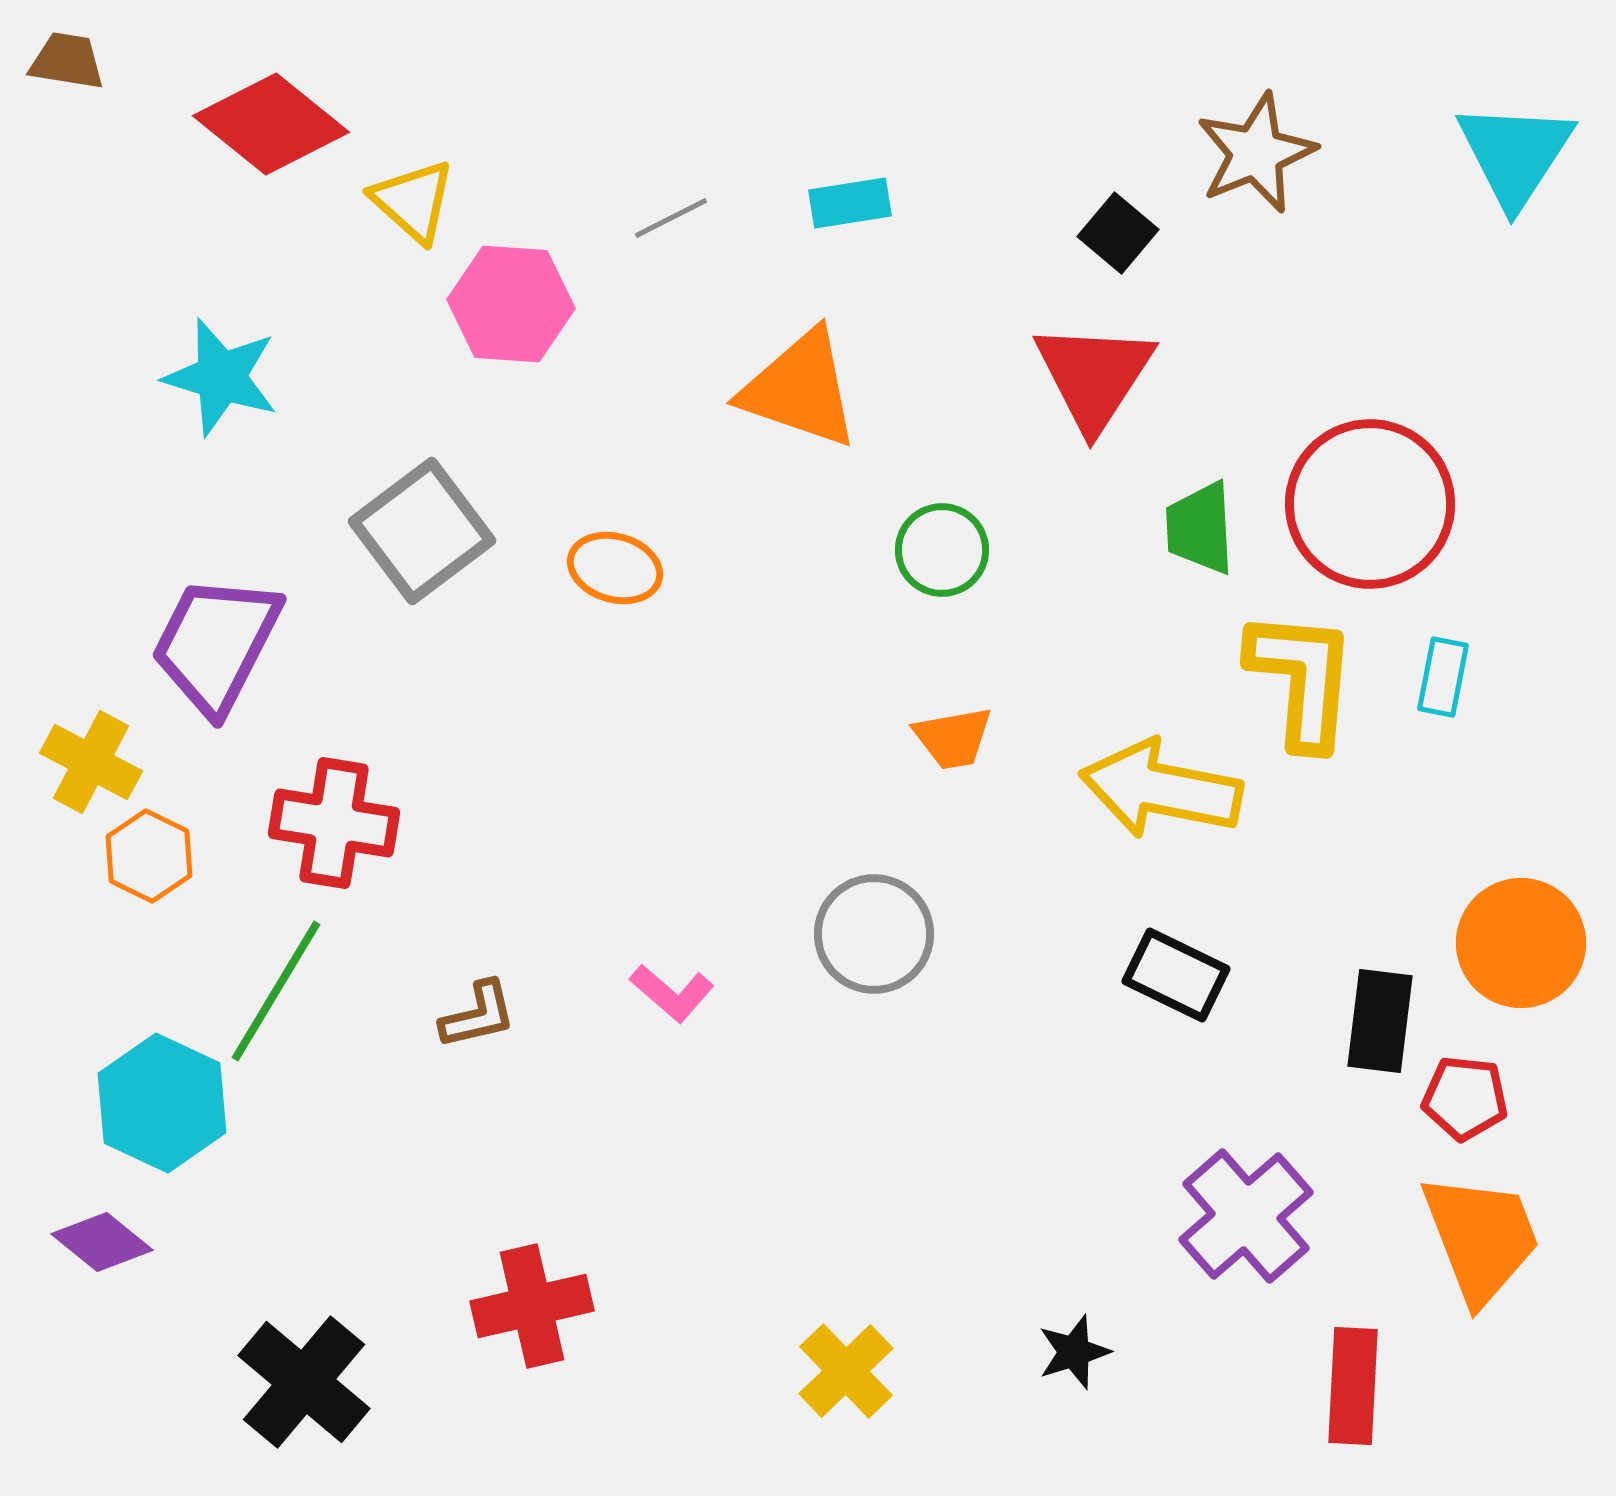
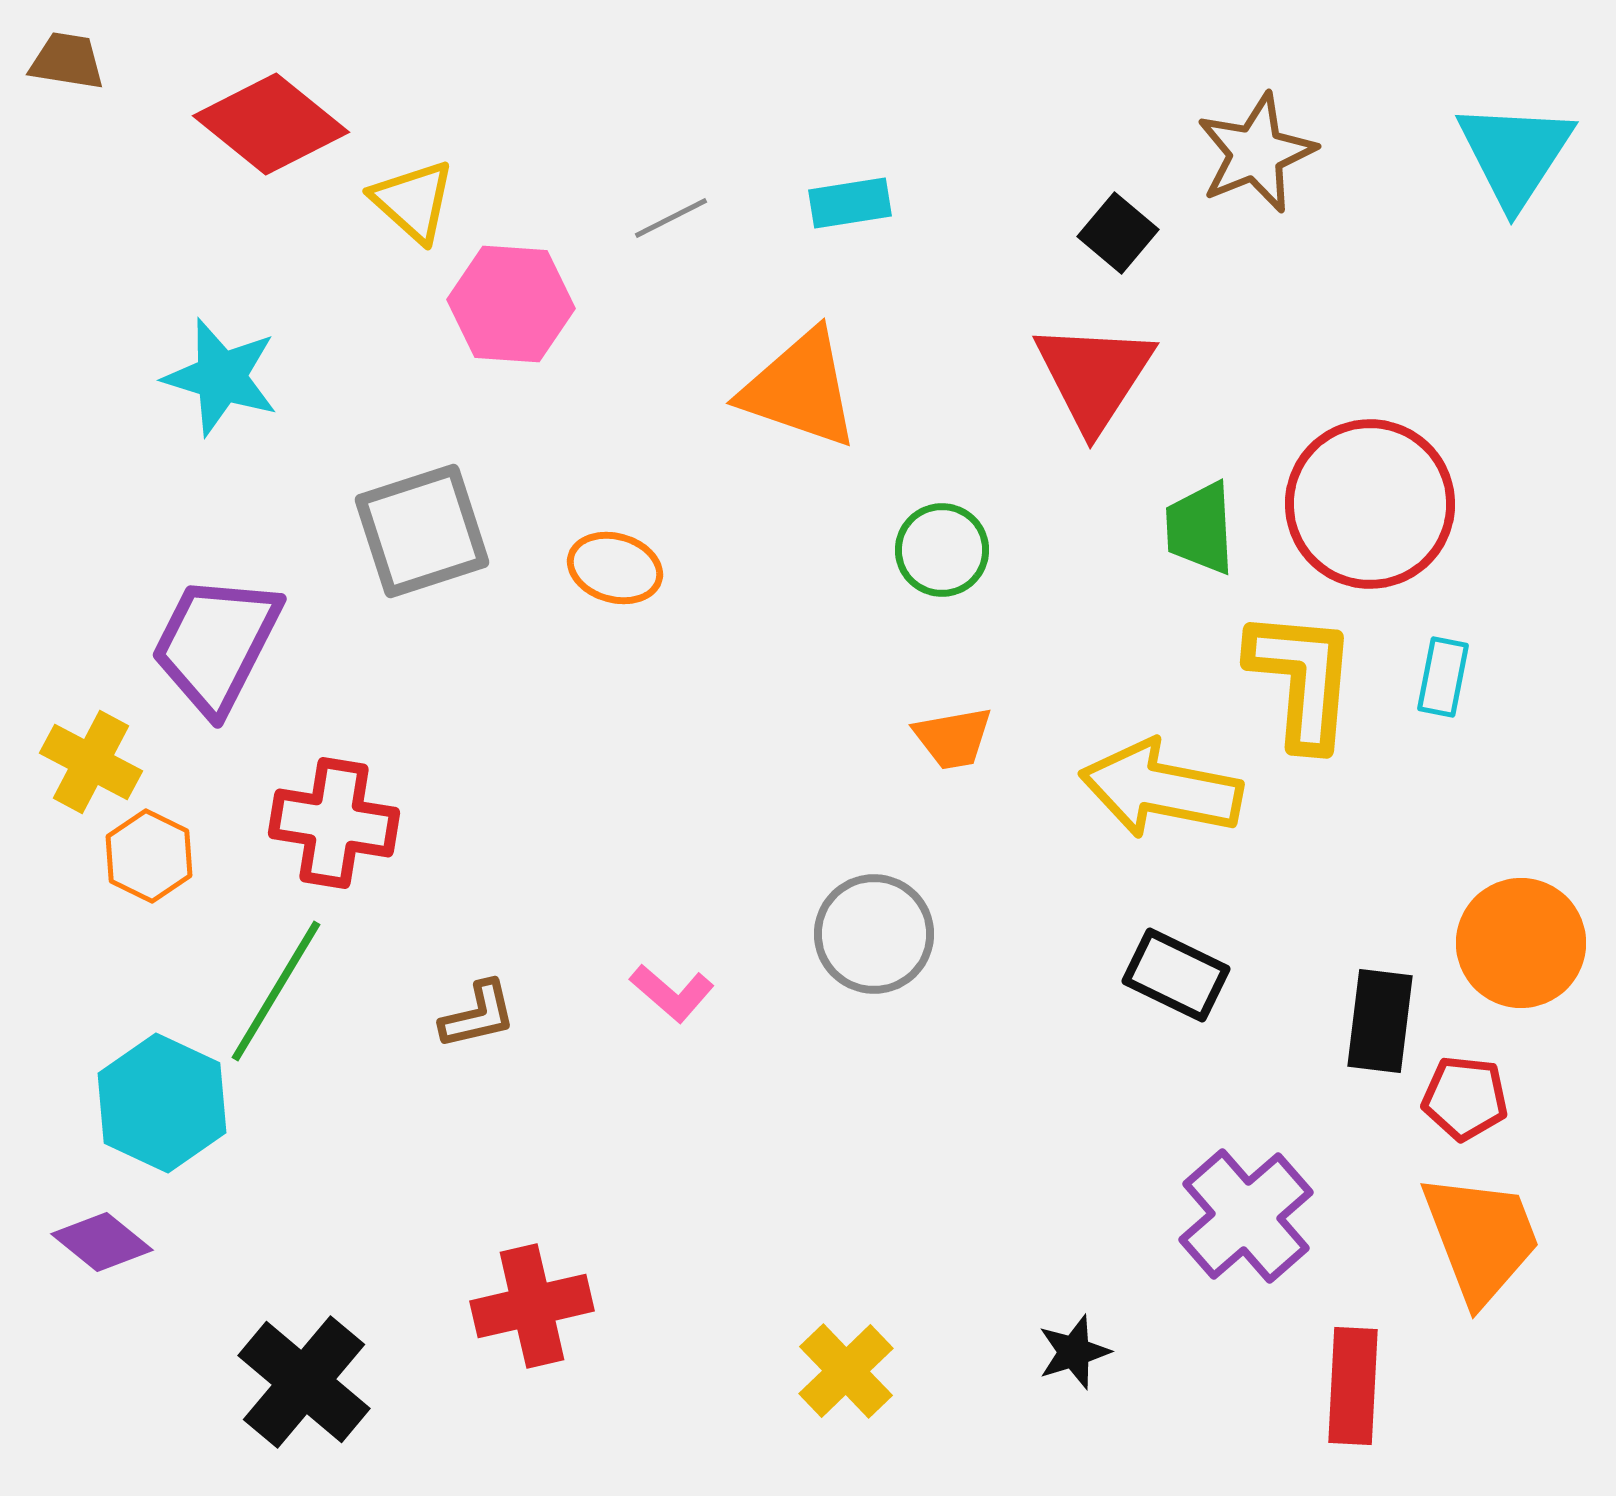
gray square at (422, 531): rotated 19 degrees clockwise
